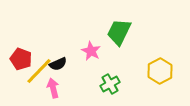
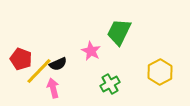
yellow hexagon: moved 1 px down
